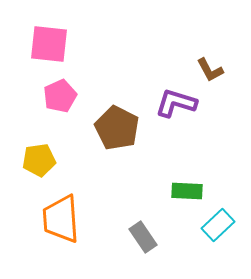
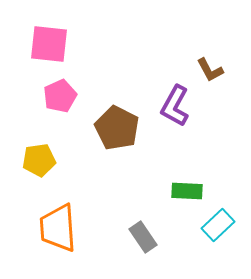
purple L-shape: moved 1 px left, 3 px down; rotated 78 degrees counterclockwise
orange trapezoid: moved 3 px left, 9 px down
